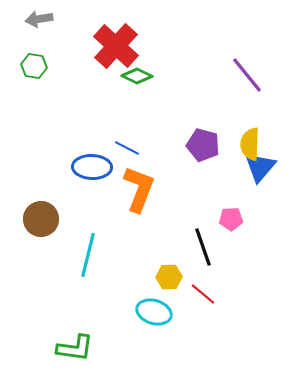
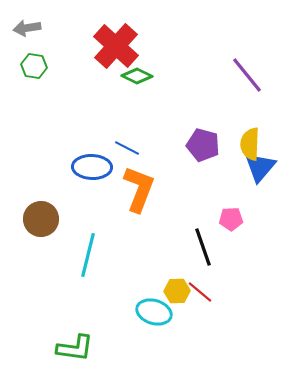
gray arrow: moved 12 px left, 9 px down
yellow hexagon: moved 8 px right, 14 px down
red line: moved 3 px left, 2 px up
